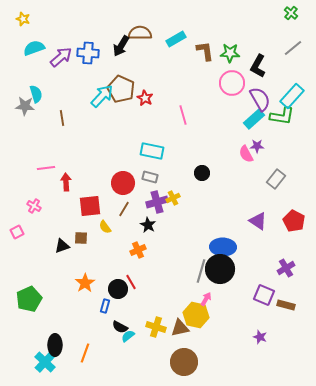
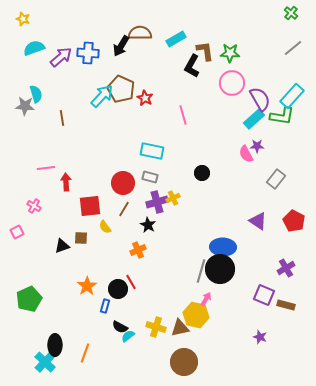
black L-shape at (258, 66): moved 66 px left
orange star at (85, 283): moved 2 px right, 3 px down
